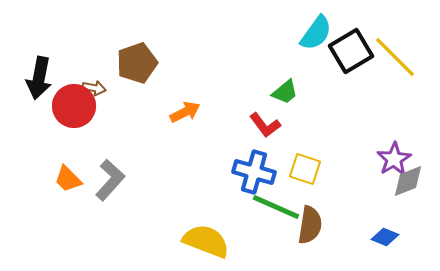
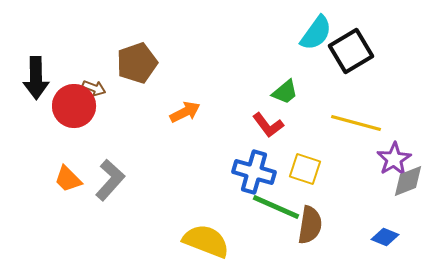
yellow line: moved 39 px left, 66 px down; rotated 30 degrees counterclockwise
black arrow: moved 3 px left; rotated 12 degrees counterclockwise
brown arrow: rotated 10 degrees clockwise
red L-shape: moved 3 px right
